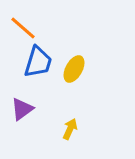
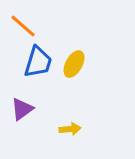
orange line: moved 2 px up
yellow ellipse: moved 5 px up
yellow arrow: rotated 60 degrees clockwise
